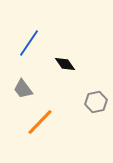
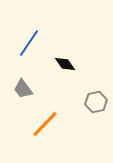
orange line: moved 5 px right, 2 px down
